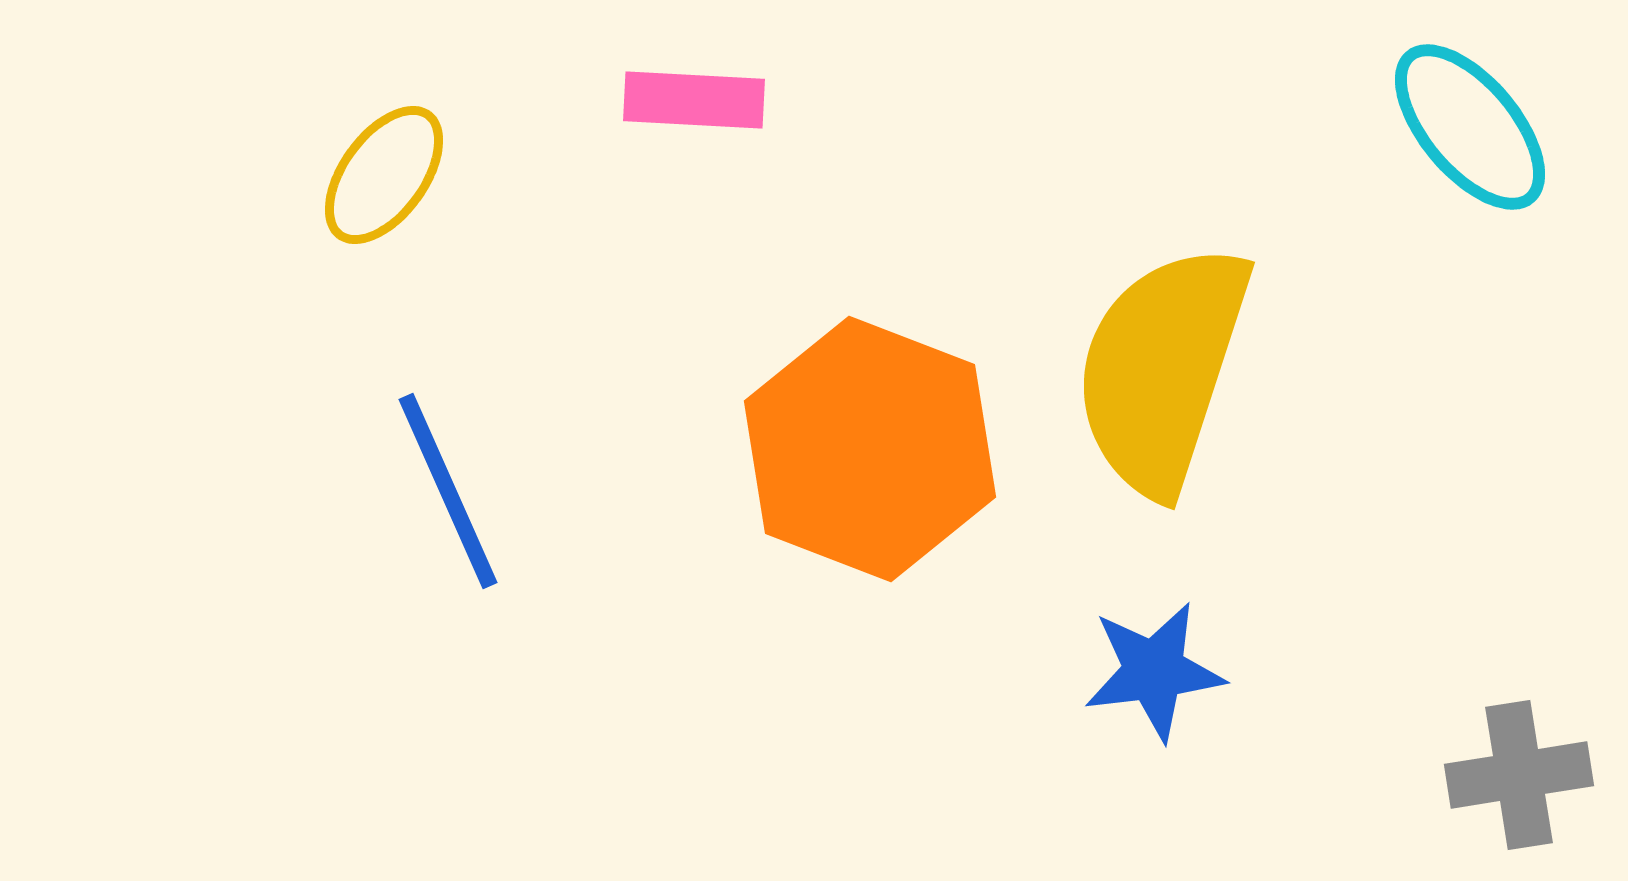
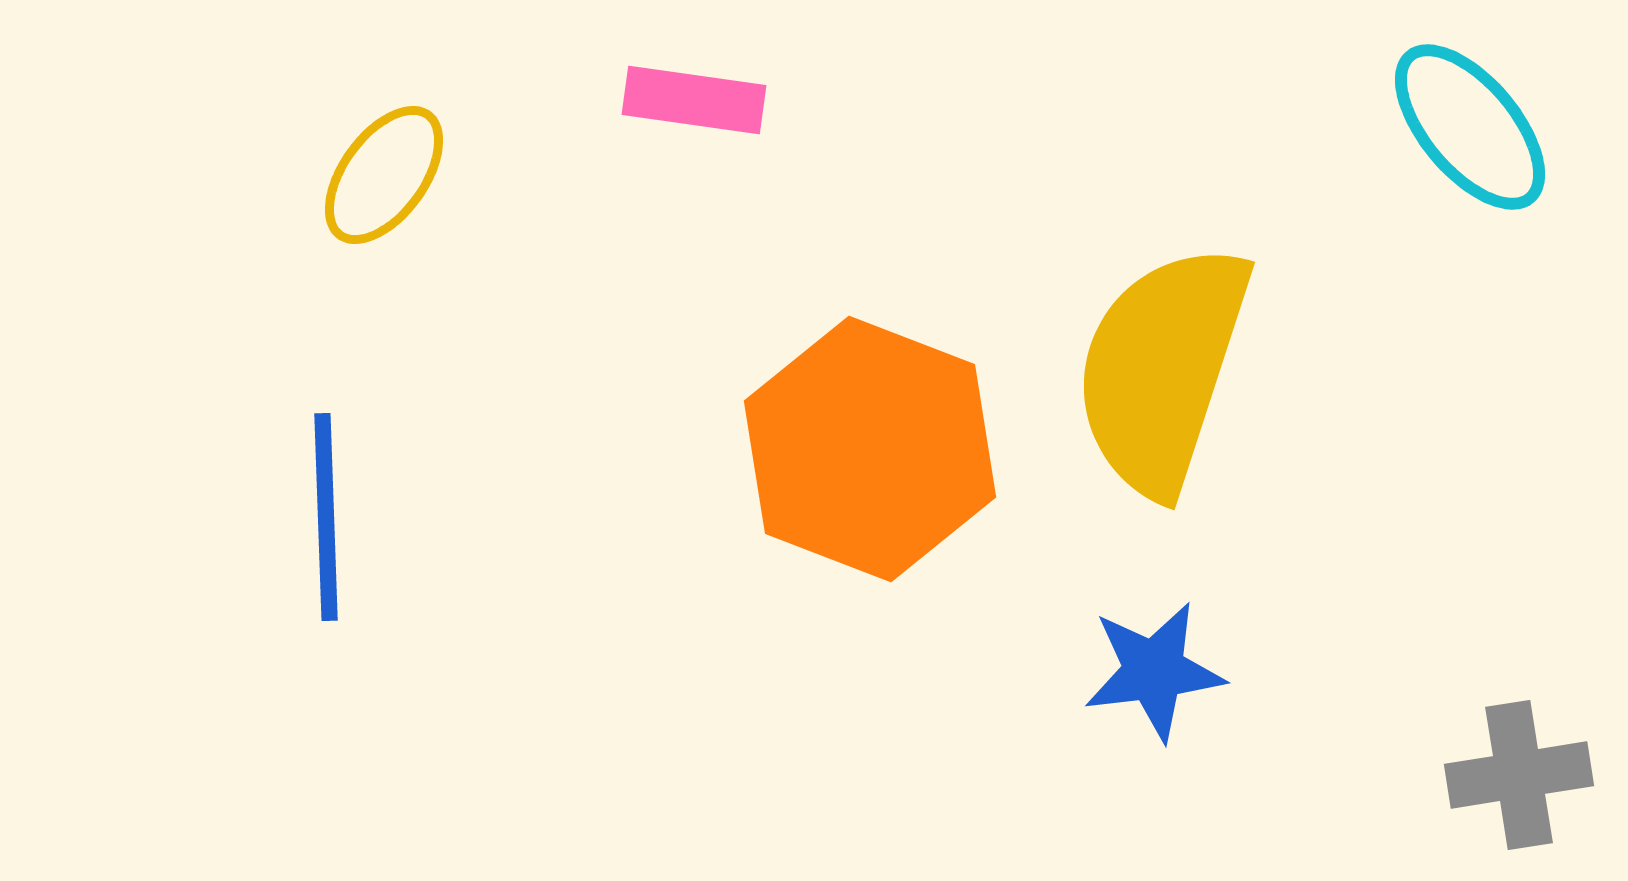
pink rectangle: rotated 5 degrees clockwise
blue line: moved 122 px left, 26 px down; rotated 22 degrees clockwise
